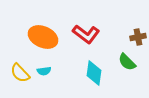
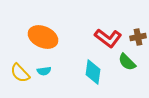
red L-shape: moved 22 px right, 4 px down
cyan diamond: moved 1 px left, 1 px up
